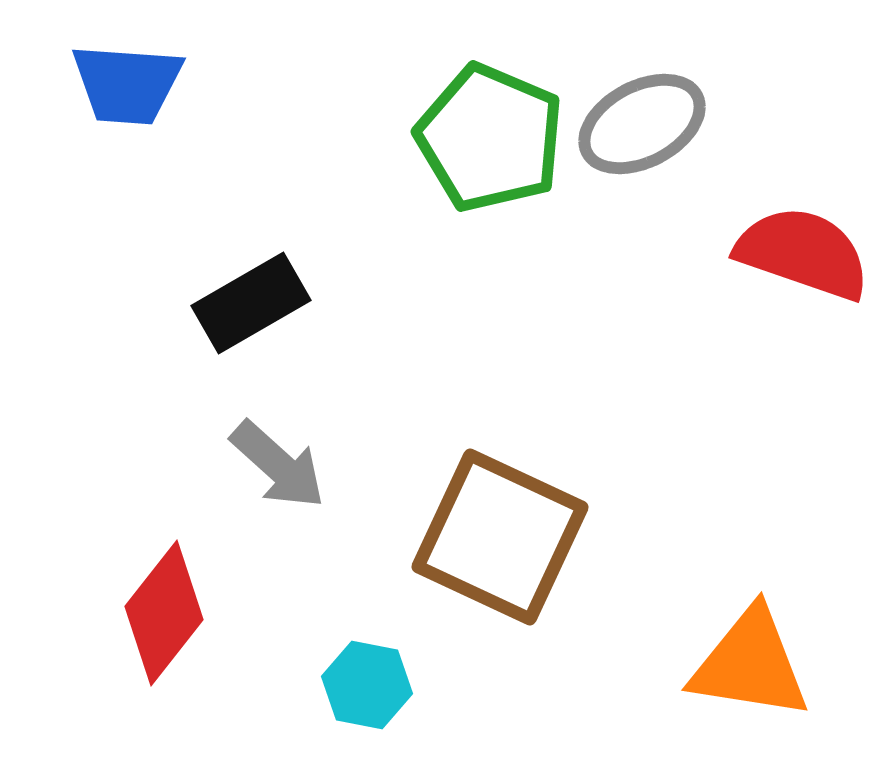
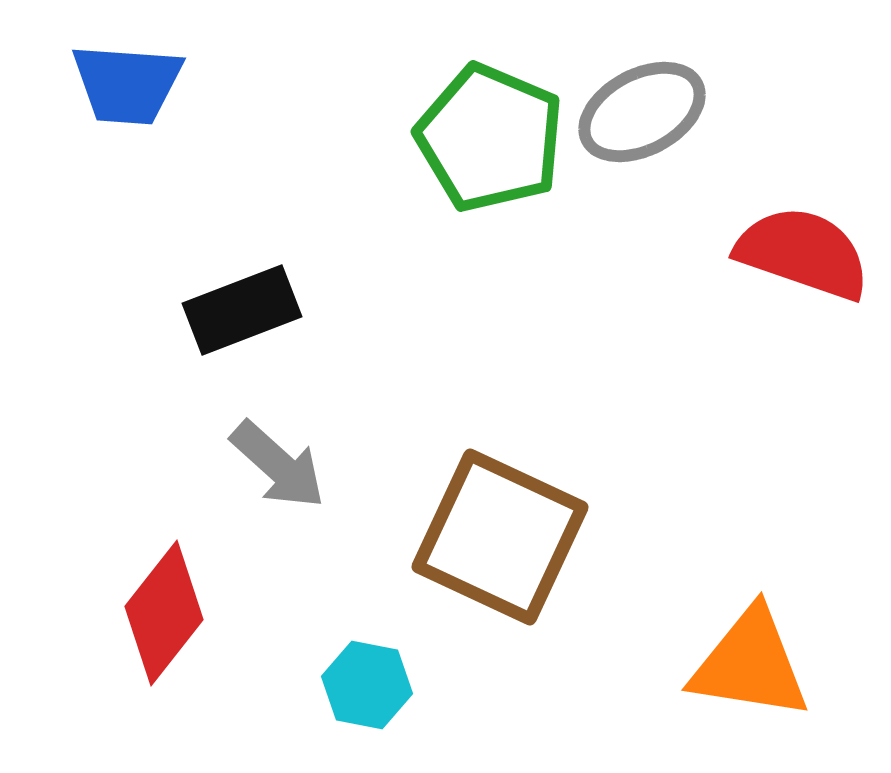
gray ellipse: moved 12 px up
black rectangle: moved 9 px left, 7 px down; rotated 9 degrees clockwise
